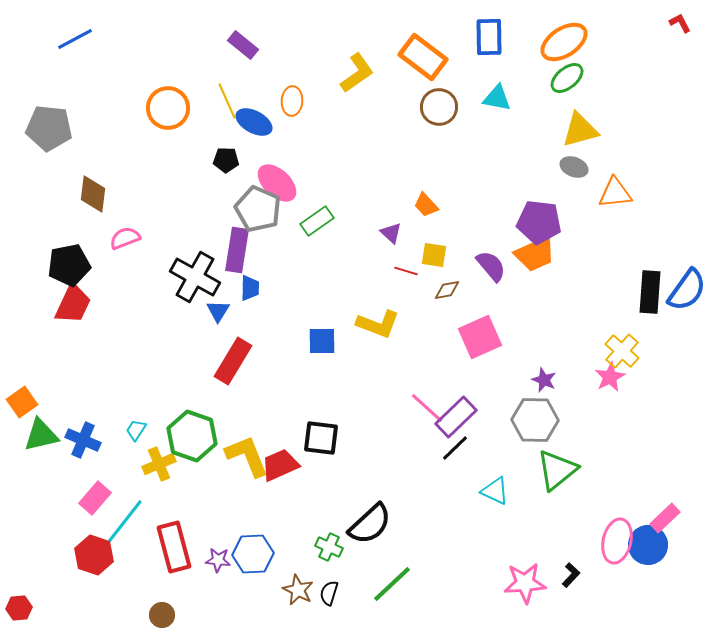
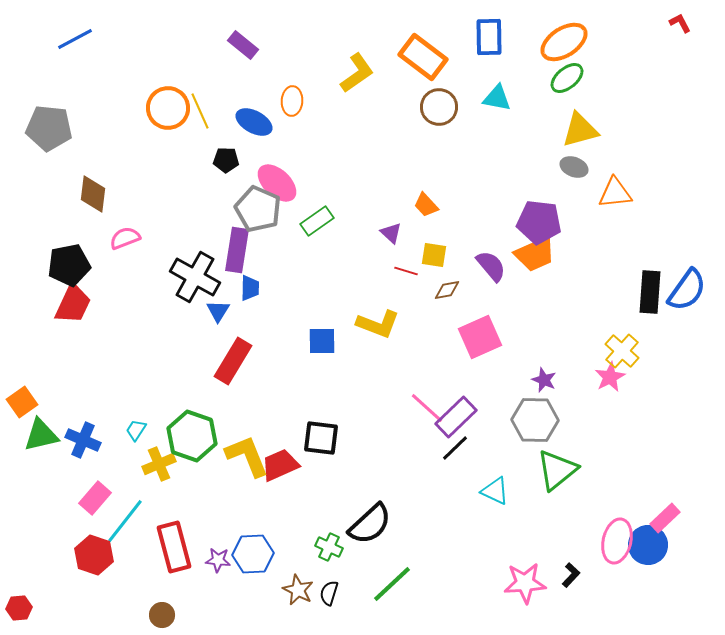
yellow line at (227, 101): moved 27 px left, 10 px down
